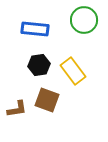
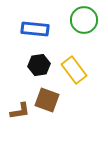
yellow rectangle: moved 1 px right, 1 px up
brown L-shape: moved 3 px right, 2 px down
